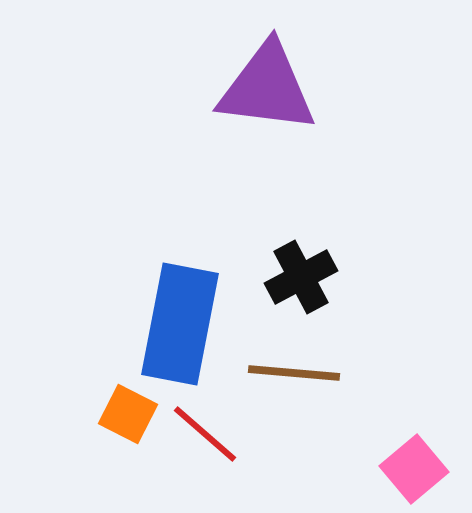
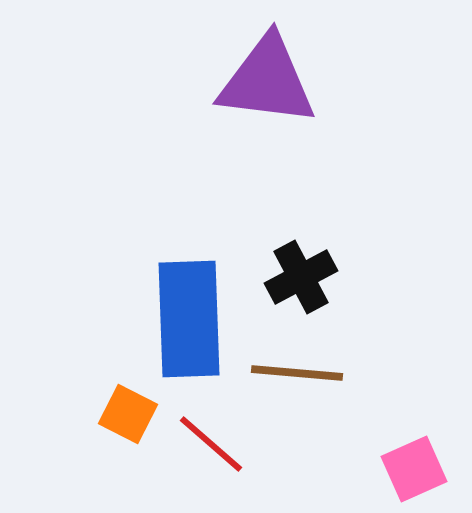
purple triangle: moved 7 px up
blue rectangle: moved 9 px right, 5 px up; rotated 13 degrees counterclockwise
brown line: moved 3 px right
red line: moved 6 px right, 10 px down
pink square: rotated 16 degrees clockwise
